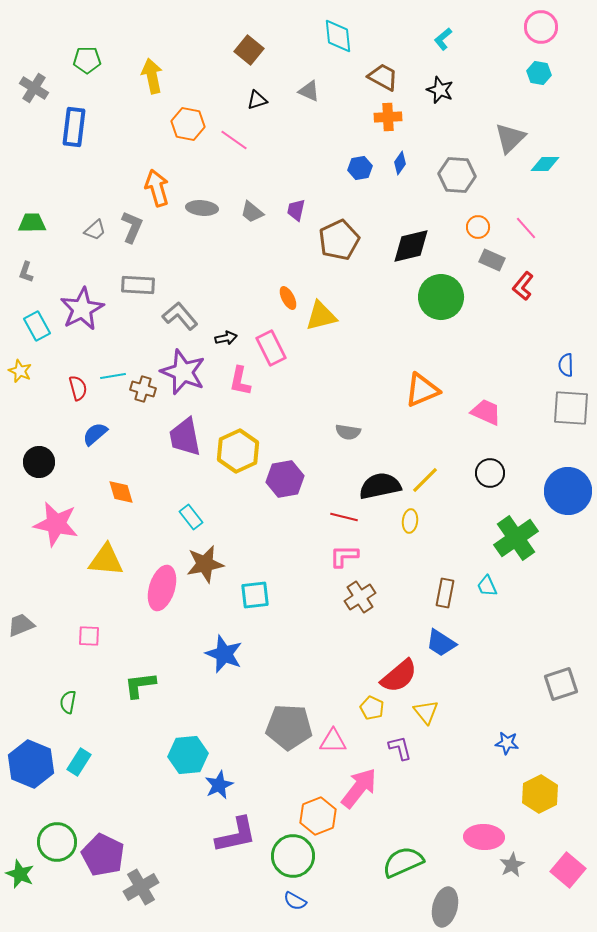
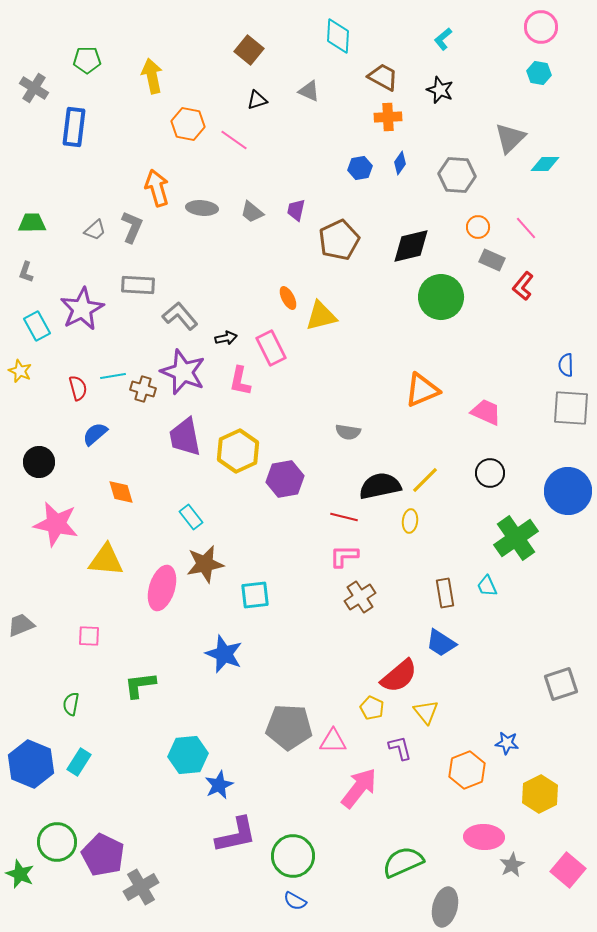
cyan diamond at (338, 36): rotated 9 degrees clockwise
brown rectangle at (445, 593): rotated 20 degrees counterclockwise
green semicircle at (68, 702): moved 3 px right, 2 px down
orange hexagon at (318, 816): moved 149 px right, 46 px up
